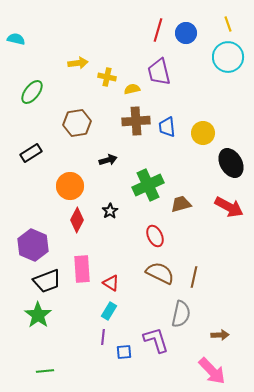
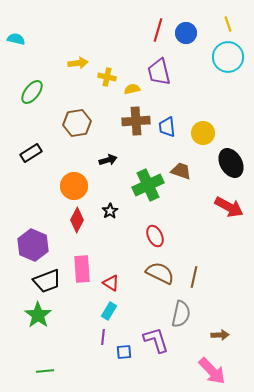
orange circle: moved 4 px right
brown trapezoid: moved 33 px up; rotated 35 degrees clockwise
